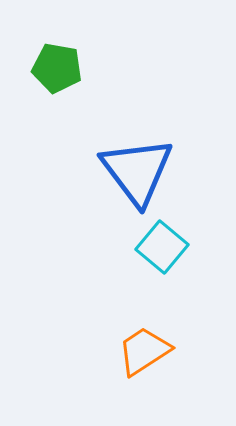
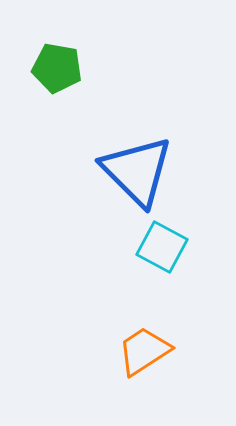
blue triangle: rotated 8 degrees counterclockwise
cyan square: rotated 12 degrees counterclockwise
